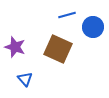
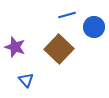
blue circle: moved 1 px right
brown square: moved 1 px right; rotated 20 degrees clockwise
blue triangle: moved 1 px right, 1 px down
